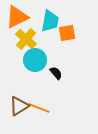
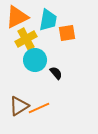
cyan trapezoid: moved 2 px left, 1 px up
yellow cross: rotated 20 degrees clockwise
orange line: rotated 45 degrees counterclockwise
